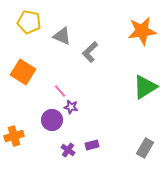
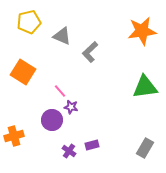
yellow pentagon: rotated 25 degrees counterclockwise
green triangle: rotated 24 degrees clockwise
purple cross: moved 1 px right, 1 px down
